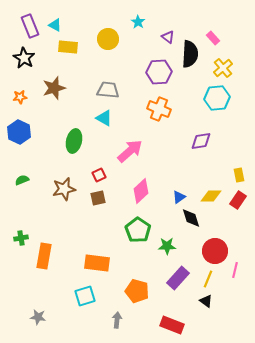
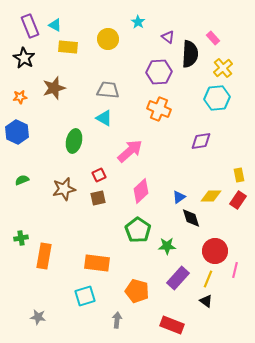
blue hexagon at (19, 132): moved 2 px left
